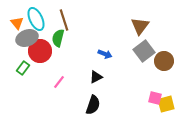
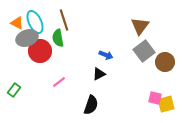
cyan ellipse: moved 1 px left, 3 px down
orange triangle: rotated 24 degrees counterclockwise
green semicircle: rotated 24 degrees counterclockwise
blue arrow: moved 1 px right, 1 px down
brown circle: moved 1 px right, 1 px down
green rectangle: moved 9 px left, 22 px down
black triangle: moved 3 px right, 3 px up
pink line: rotated 16 degrees clockwise
black semicircle: moved 2 px left
